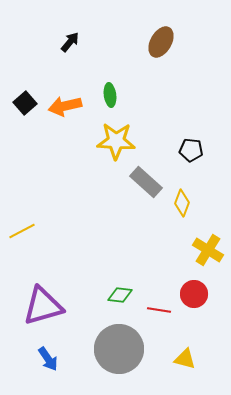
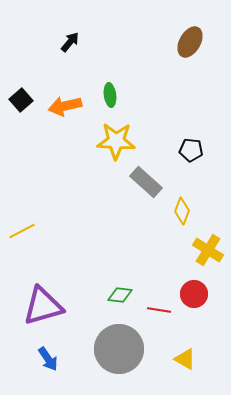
brown ellipse: moved 29 px right
black square: moved 4 px left, 3 px up
yellow diamond: moved 8 px down
yellow triangle: rotated 15 degrees clockwise
